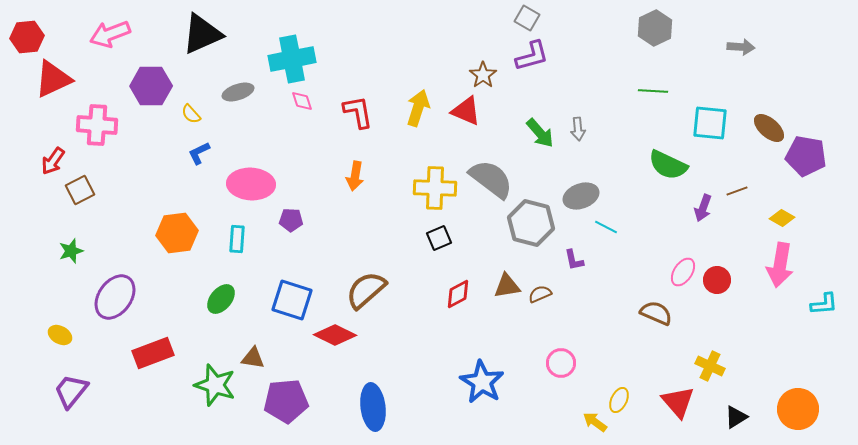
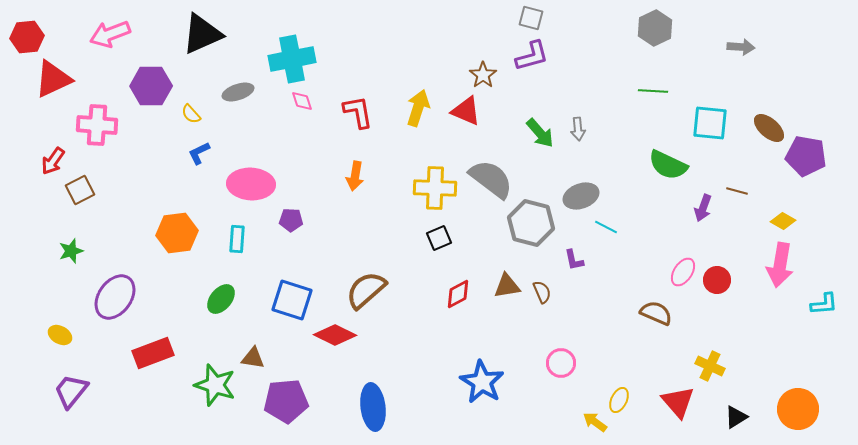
gray square at (527, 18): moved 4 px right; rotated 15 degrees counterclockwise
brown line at (737, 191): rotated 35 degrees clockwise
yellow diamond at (782, 218): moved 1 px right, 3 px down
brown semicircle at (540, 294): moved 2 px right, 2 px up; rotated 90 degrees clockwise
